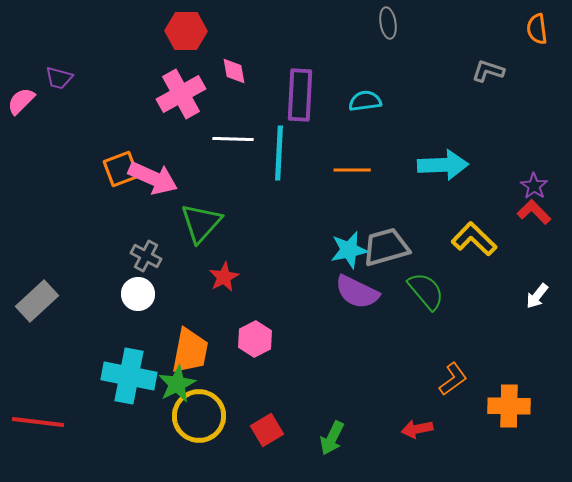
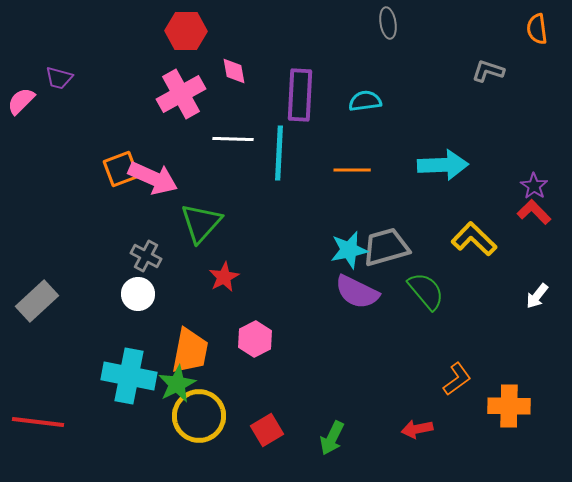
orange L-shape: moved 4 px right
